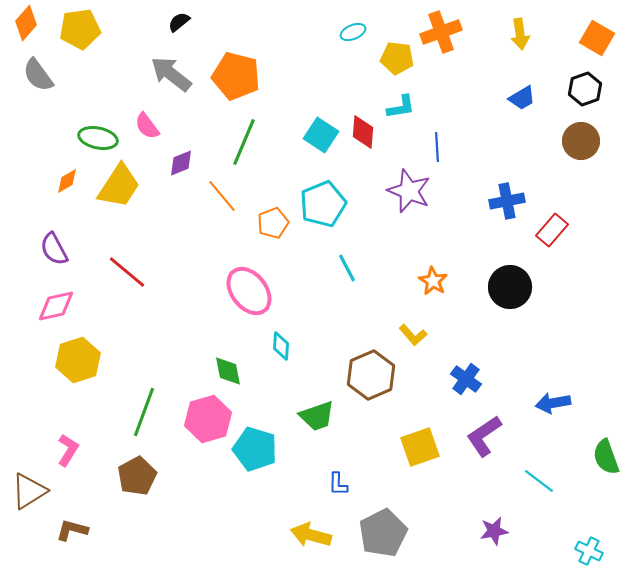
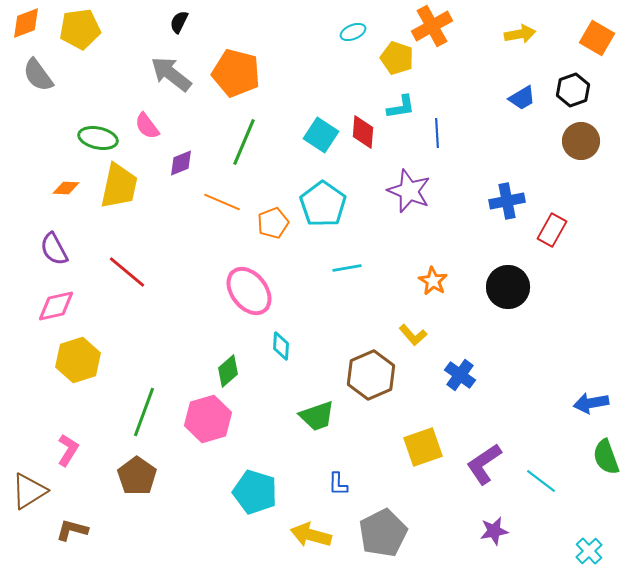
black semicircle at (179, 22): rotated 25 degrees counterclockwise
orange diamond at (26, 23): rotated 28 degrees clockwise
orange cross at (441, 32): moved 9 px left, 6 px up; rotated 9 degrees counterclockwise
yellow arrow at (520, 34): rotated 92 degrees counterclockwise
yellow pentagon at (397, 58): rotated 12 degrees clockwise
orange pentagon at (236, 76): moved 3 px up
black hexagon at (585, 89): moved 12 px left, 1 px down
blue line at (437, 147): moved 14 px up
orange diamond at (67, 181): moved 1 px left, 7 px down; rotated 32 degrees clockwise
yellow trapezoid at (119, 186): rotated 21 degrees counterclockwise
orange line at (222, 196): moved 6 px down; rotated 27 degrees counterclockwise
cyan pentagon at (323, 204): rotated 15 degrees counterclockwise
red rectangle at (552, 230): rotated 12 degrees counterclockwise
cyan line at (347, 268): rotated 72 degrees counterclockwise
black circle at (510, 287): moved 2 px left
green diamond at (228, 371): rotated 60 degrees clockwise
blue cross at (466, 379): moved 6 px left, 4 px up
blue arrow at (553, 403): moved 38 px right
purple L-shape at (484, 436): moved 28 px down
yellow square at (420, 447): moved 3 px right
cyan pentagon at (255, 449): moved 43 px down
brown pentagon at (137, 476): rotated 9 degrees counterclockwise
cyan line at (539, 481): moved 2 px right
cyan cross at (589, 551): rotated 20 degrees clockwise
